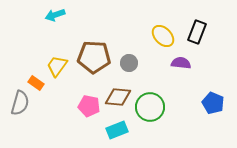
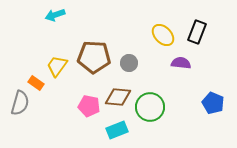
yellow ellipse: moved 1 px up
